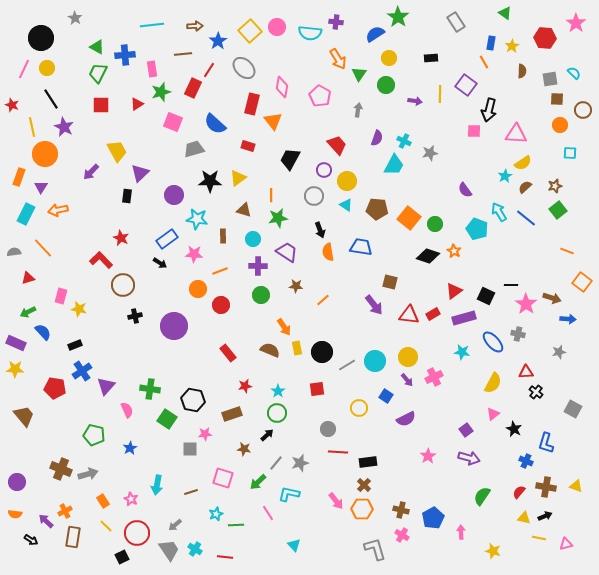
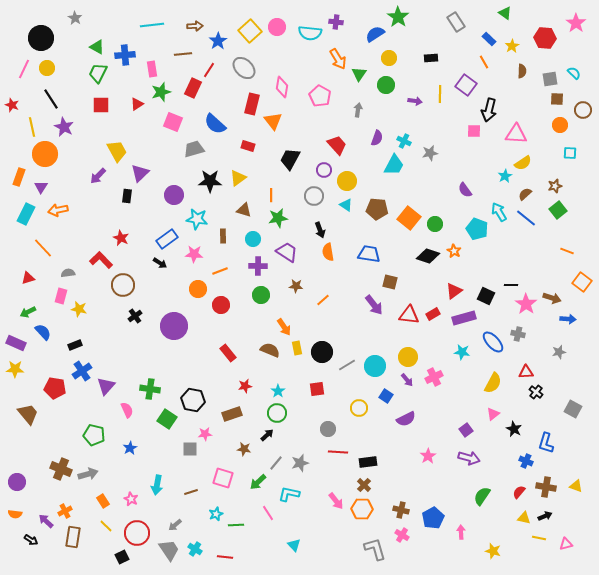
blue rectangle at (491, 43): moved 2 px left, 4 px up; rotated 56 degrees counterclockwise
purple arrow at (91, 172): moved 7 px right, 4 px down
brown semicircle at (525, 187): moved 7 px down
blue trapezoid at (361, 247): moved 8 px right, 7 px down
gray semicircle at (14, 252): moved 54 px right, 21 px down
black cross at (135, 316): rotated 24 degrees counterclockwise
cyan circle at (375, 361): moved 5 px down
brown trapezoid at (24, 416): moved 4 px right, 2 px up
